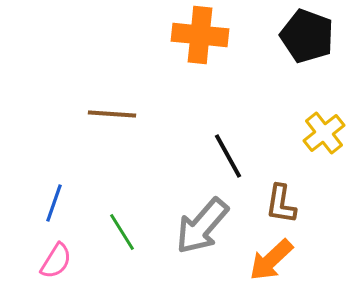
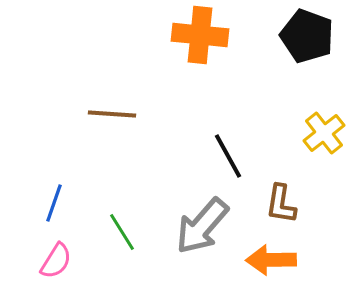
orange arrow: rotated 42 degrees clockwise
